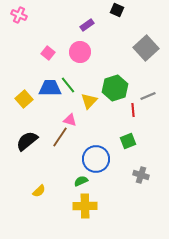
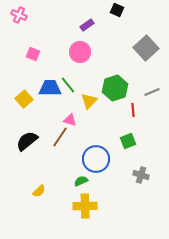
pink square: moved 15 px left, 1 px down; rotated 16 degrees counterclockwise
gray line: moved 4 px right, 4 px up
